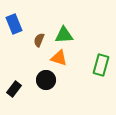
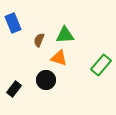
blue rectangle: moved 1 px left, 1 px up
green triangle: moved 1 px right
green rectangle: rotated 25 degrees clockwise
